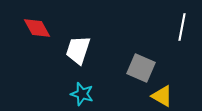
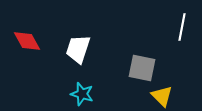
red diamond: moved 10 px left, 13 px down
white trapezoid: moved 1 px up
gray square: moved 1 px right; rotated 12 degrees counterclockwise
yellow triangle: rotated 15 degrees clockwise
